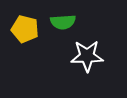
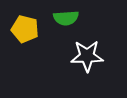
green semicircle: moved 3 px right, 4 px up
